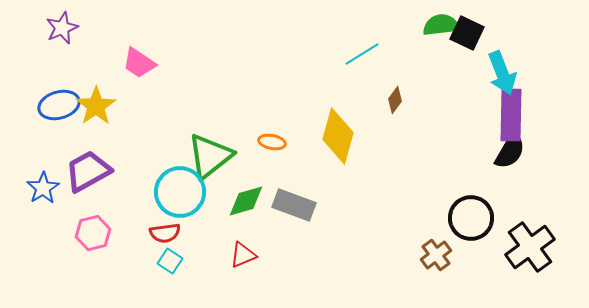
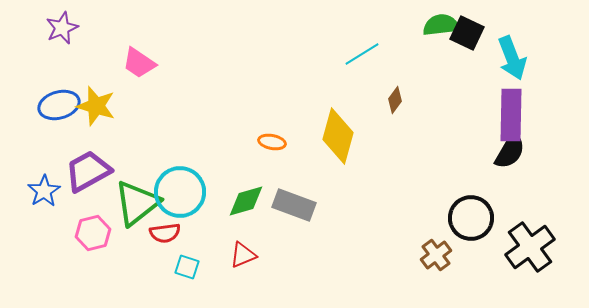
cyan arrow: moved 10 px right, 15 px up
yellow star: rotated 21 degrees counterclockwise
green triangle: moved 73 px left, 47 px down
blue star: moved 1 px right, 3 px down
cyan square: moved 17 px right, 6 px down; rotated 15 degrees counterclockwise
